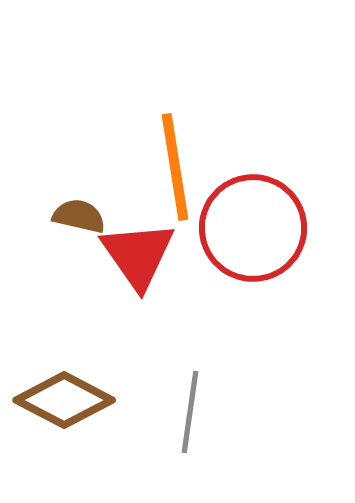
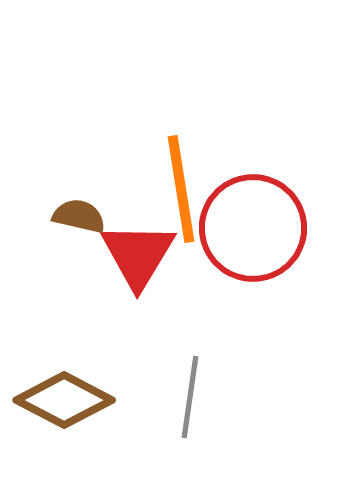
orange line: moved 6 px right, 22 px down
red triangle: rotated 6 degrees clockwise
gray line: moved 15 px up
